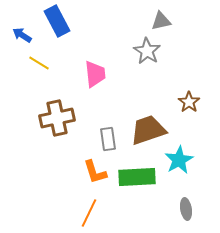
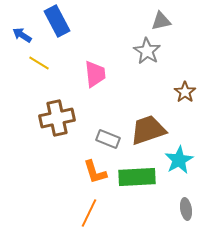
brown star: moved 4 px left, 10 px up
gray rectangle: rotated 60 degrees counterclockwise
